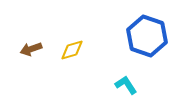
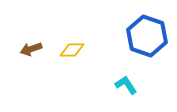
yellow diamond: rotated 15 degrees clockwise
